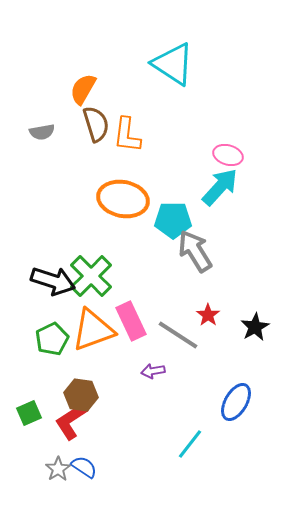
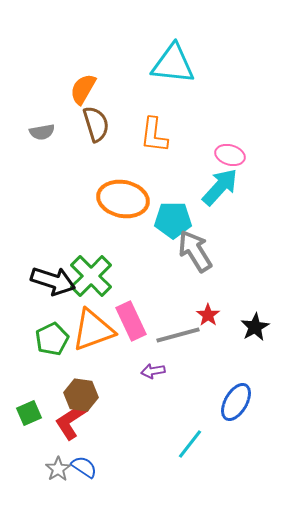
cyan triangle: rotated 27 degrees counterclockwise
orange L-shape: moved 27 px right
pink ellipse: moved 2 px right
gray line: rotated 48 degrees counterclockwise
